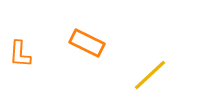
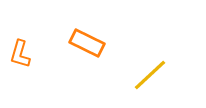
orange L-shape: rotated 12 degrees clockwise
